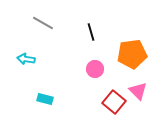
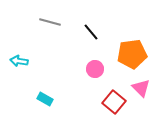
gray line: moved 7 px right, 1 px up; rotated 15 degrees counterclockwise
black line: rotated 24 degrees counterclockwise
cyan arrow: moved 7 px left, 2 px down
pink triangle: moved 3 px right, 3 px up
cyan rectangle: rotated 14 degrees clockwise
